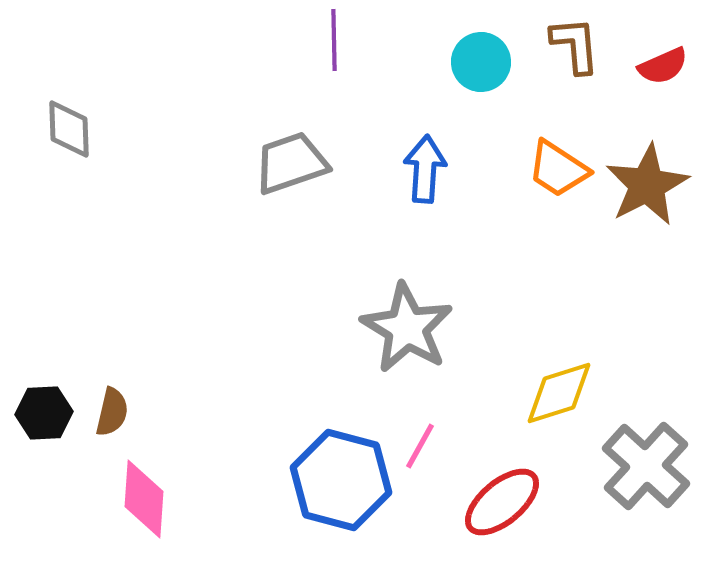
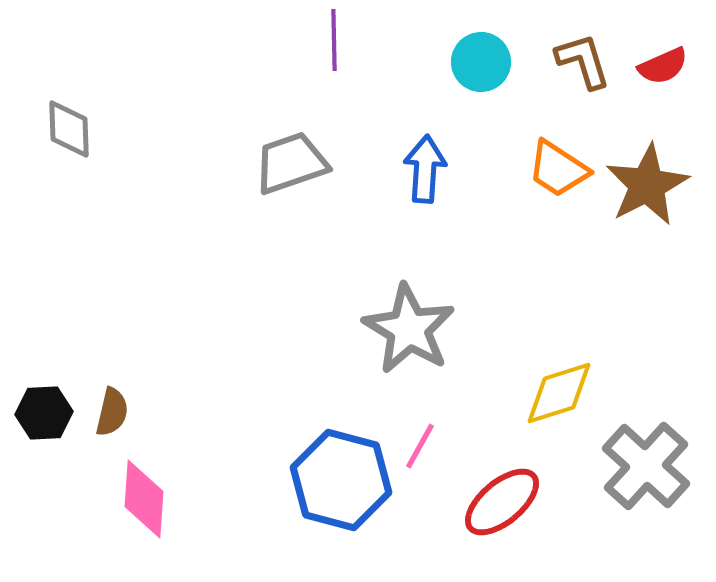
brown L-shape: moved 8 px right, 16 px down; rotated 12 degrees counterclockwise
gray star: moved 2 px right, 1 px down
